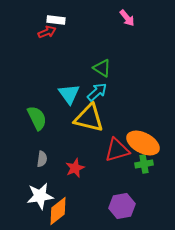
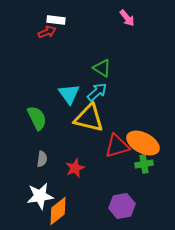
red triangle: moved 4 px up
